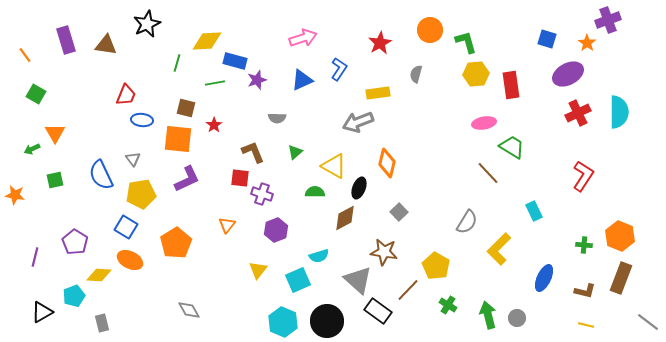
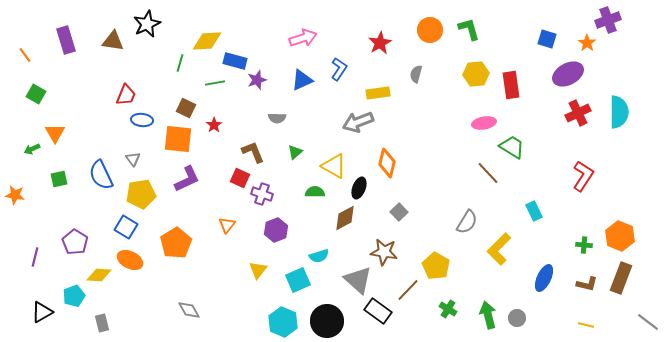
green L-shape at (466, 42): moved 3 px right, 13 px up
brown triangle at (106, 45): moved 7 px right, 4 px up
green line at (177, 63): moved 3 px right
brown square at (186, 108): rotated 12 degrees clockwise
red square at (240, 178): rotated 18 degrees clockwise
green square at (55, 180): moved 4 px right, 1 px up
brown L-shape at (585, 291): moved 2 px right, 7 px up
green cross at (448, 305): moved 4 px down
